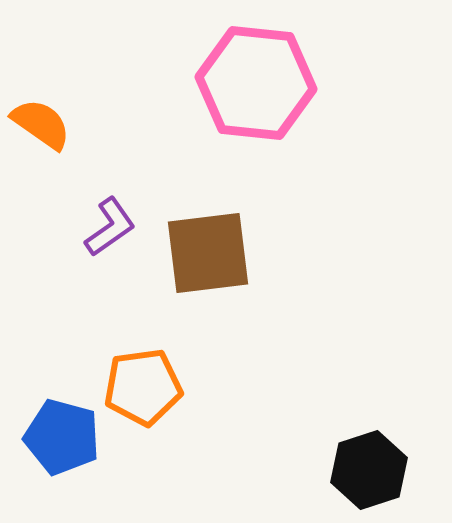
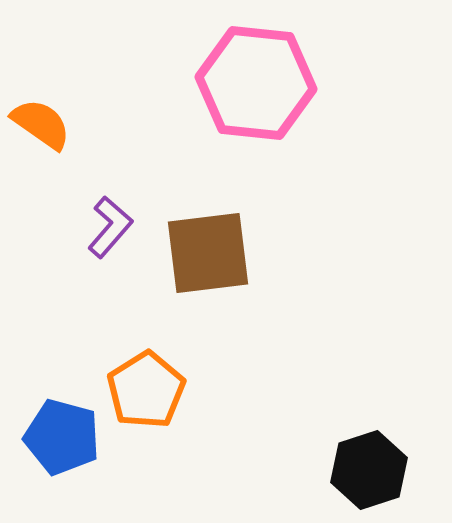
purple L-shape: rotated 14 degrees counterclockwise
orange pentagon: moved 3 px right, 3 px down; rotated 24 degrees counterclockwise
